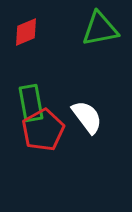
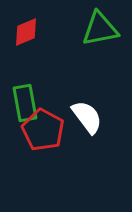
green rectangle: moved 6 px left
red pentagon: rotated 15 degrees counterclockwise
